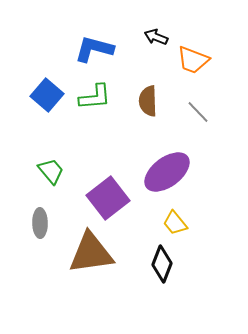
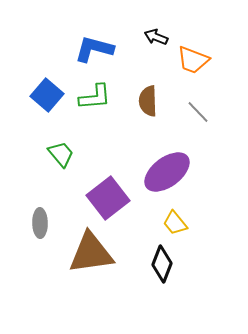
green trapezoid: moved 10 px right, 17 px up
